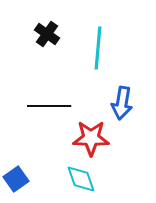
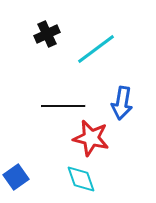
black cross: rotated 30 degrees clockwise
cyan line: moved 2 px left, 1 px down; rotated 48 degrees clockwise
black line: moved 14 px right
red star: rotated 12 degrees clockwise
blue square: moved 2 px up
